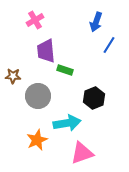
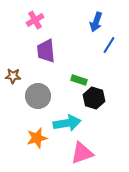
green rectangle: moved 14 px right, 10 px down
black hexagon: rotated 20 degrees counterclockwise
orange star: moved 2 px up; rotated 10 degrees clockwise
